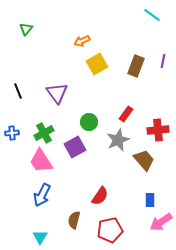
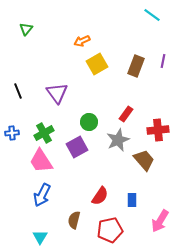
purple square: moved 2 px right
blue rectangle: moved 18 px left
pink arrow: moved 1 px left, 1 px up; rotated 25 degrees counterclockwise
